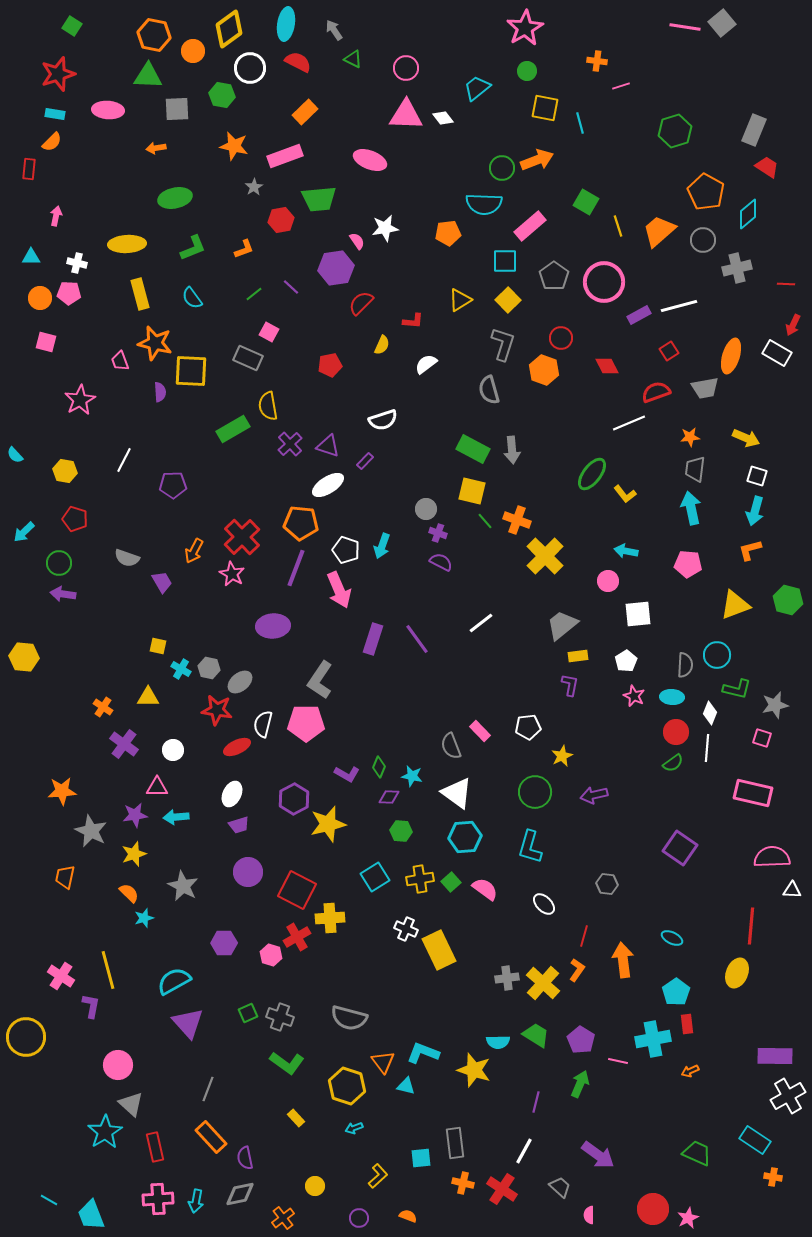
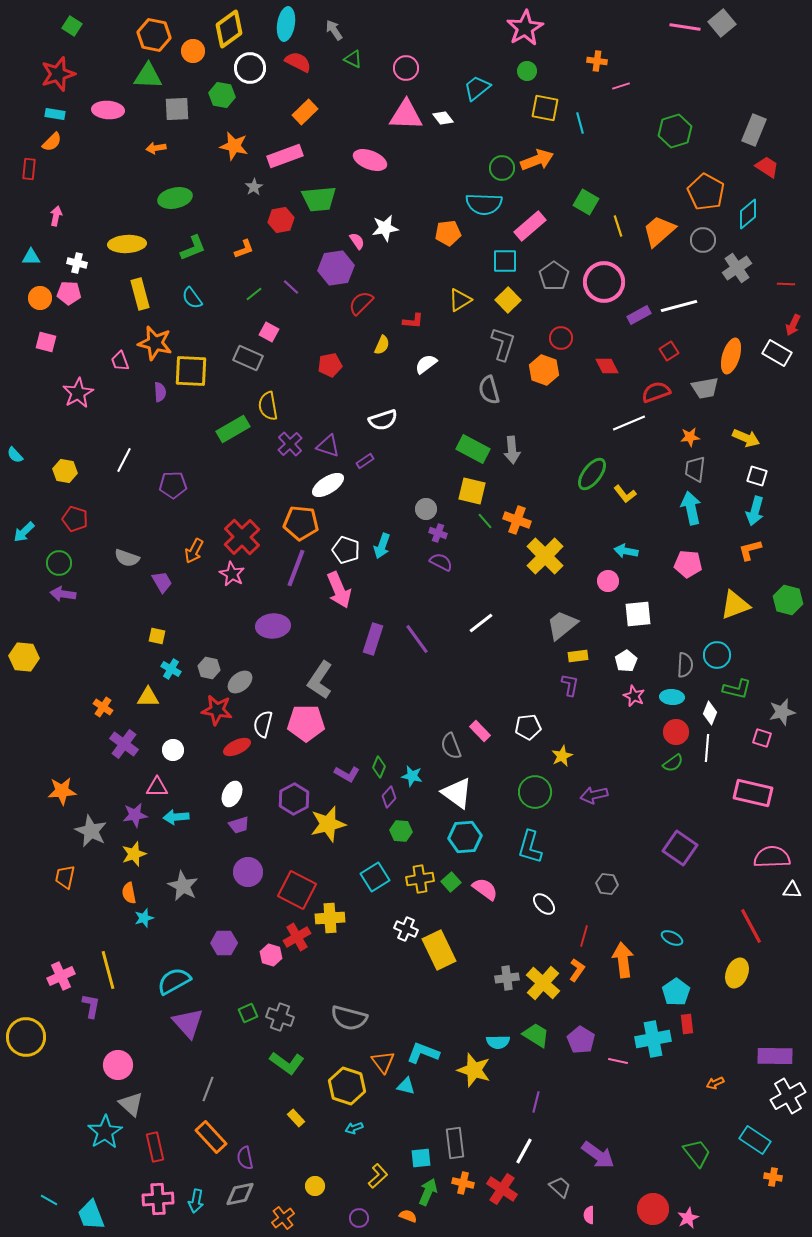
gray cross at (737, 268): rotated 20 degrees counterclockwise
pink star at (80, 400): moved 2 px left, 7 px up
purple rectangle at (365, 461): rotated 12 degrees clockwise
yellow square at (158, 646): moved 1 px left, 10 px up
cyan cross at (181, 669): moved 10 px left
gray star at (775, 705): moved 7 px right, 7 px down
purple diamond at (389, 797): rotated 50 degrees counterclockwise
orange semicircle at (129, 893): rotated 145 degrees counterclockwise
red line at (751, 926): rotated 33 degrees counterclockwise
pink cross at (61, 976): rotated 32 degrees clockwise
orange arrow at (690, 1071): moved 25 px right, 12 px down
green arrow at (580, 1084): moved 152 px left, 108 px down
green trapezoid at (697, 1153): rotated 28 degrees clockwise
